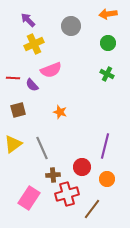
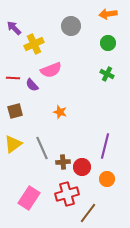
purple arrow: moved 14 px left, 8 px down
brown square: moved 3 px left, 1 px down
brown cross: moved 10 px right, 13 px up
brown line: moved 4 px left, 4 px down
